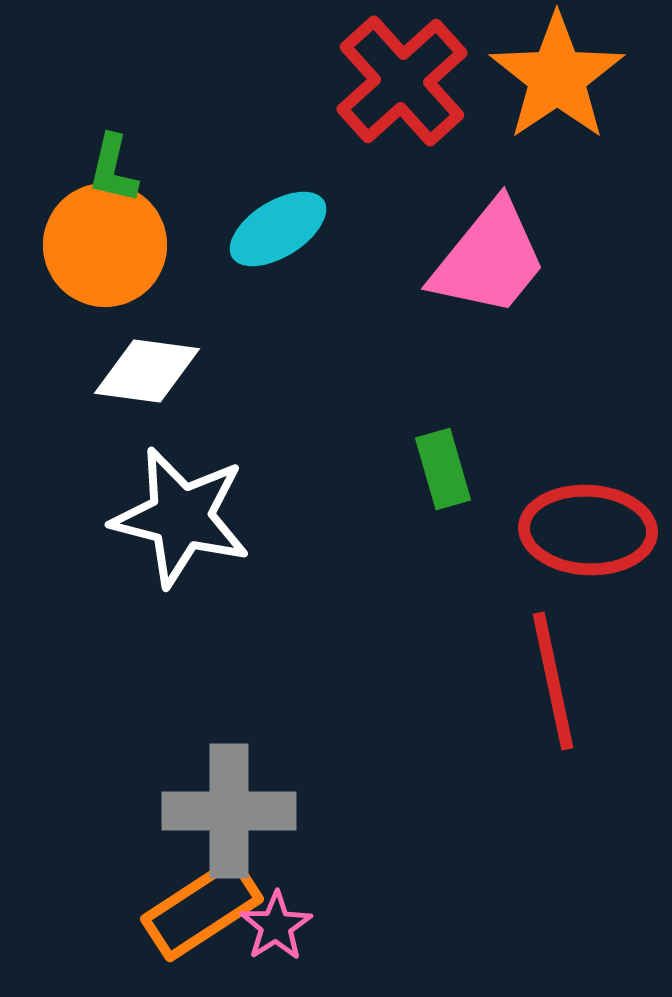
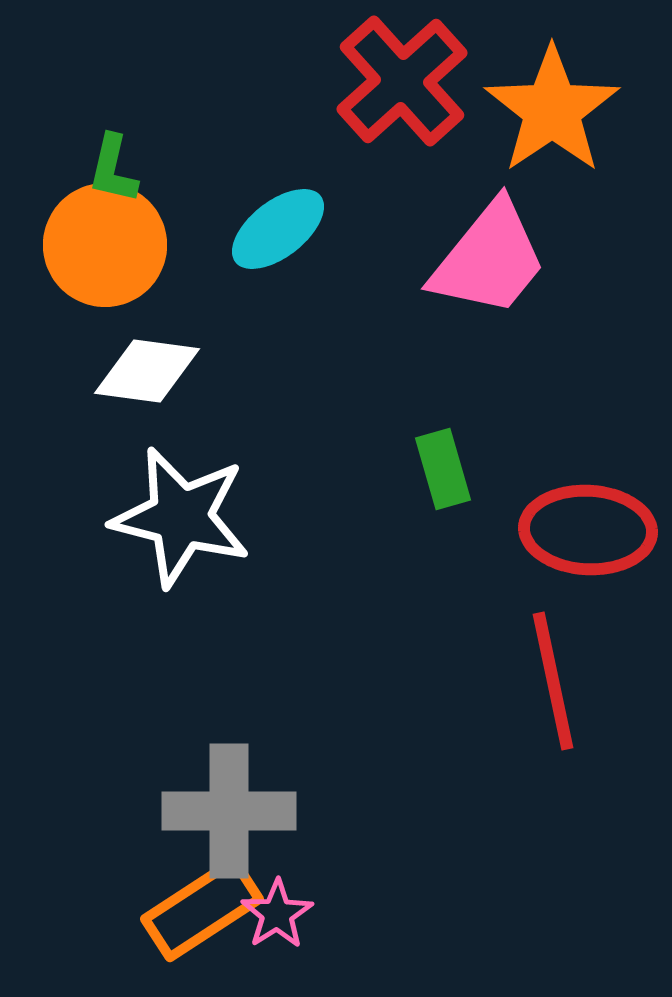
orange star: moved 5 px left, 33 px down
cyan ellipse: rotated 6 degrees counterclockwise
pink star: moved 1 px right, 12 px up
